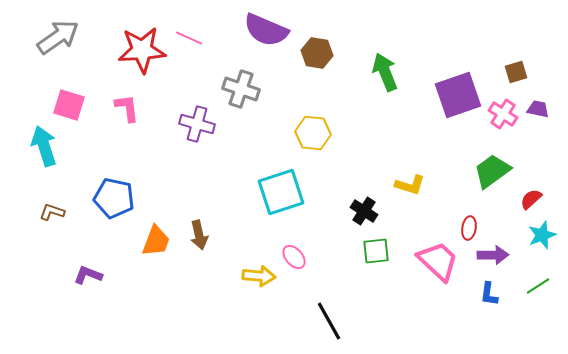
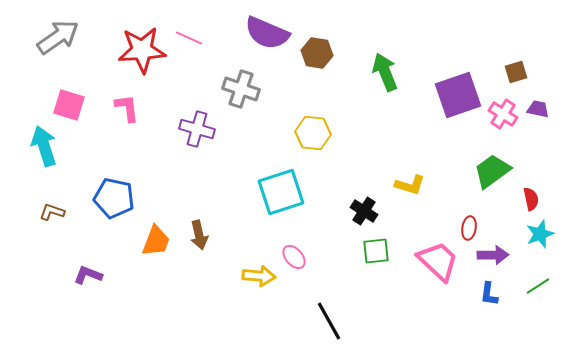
purple semicircle: moved 1 px right, 3 px down
purple cross: moved 5 px down
red semicircle: rotated 120 degrees clockwise
cyan star: moved 2 px left, 1 px up
